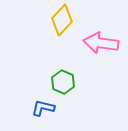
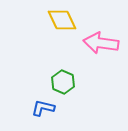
yellow diamond: rotated 68 degrees counterclockwise
